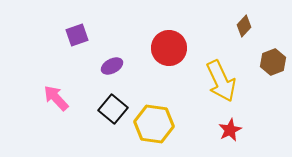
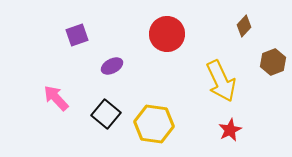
red circle: moved 2 px left, 14 px up
black square: moved 7 px left, 5 px down
